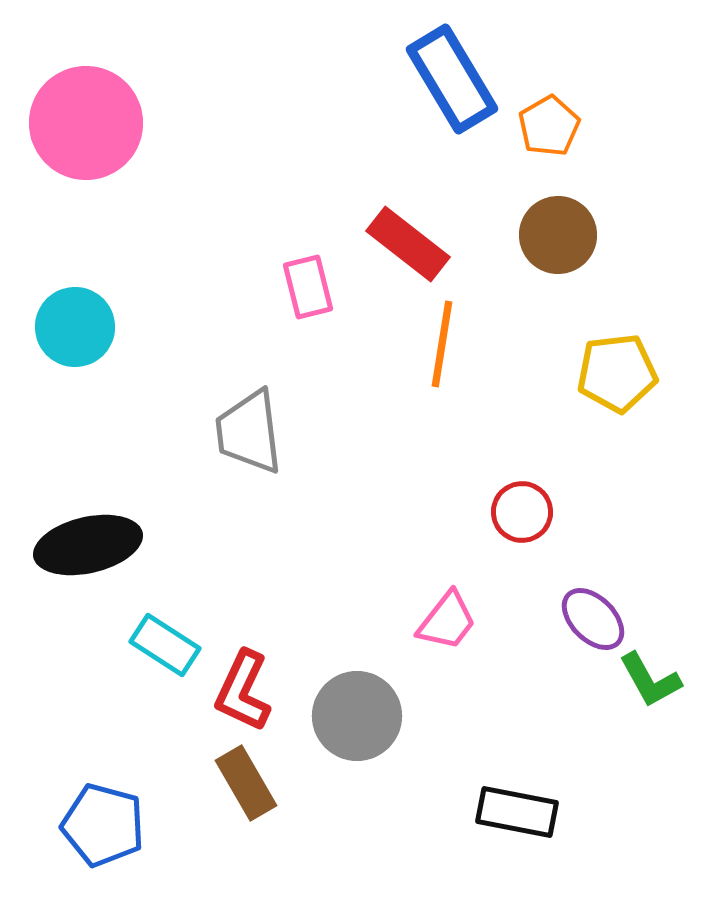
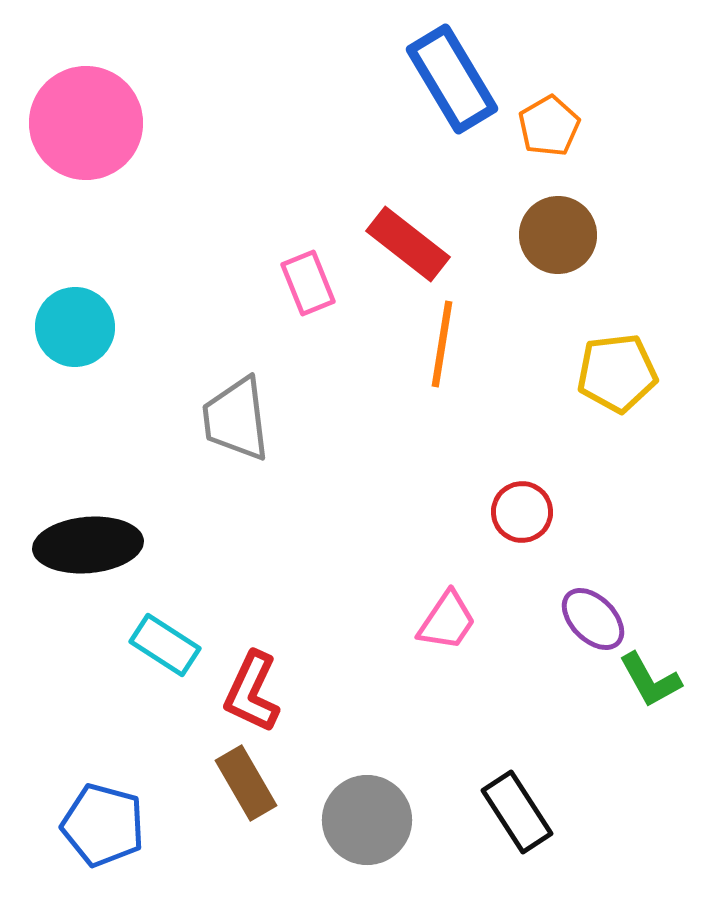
pink rectangle: moved 4 px up; rotated 8 degrees counterclockwise
gray trapezoid: moved 13 px left, 13 px up
black ellipse: rotated 8 degrees clockwise
pink trapezoid: rotated 4 degrees counterclockwise
red L-shape: moved 9 px right, 1 px down
gray circle: moved 10 px right, 104 px down
black rectangle: rotated 46 degrees clockwise
